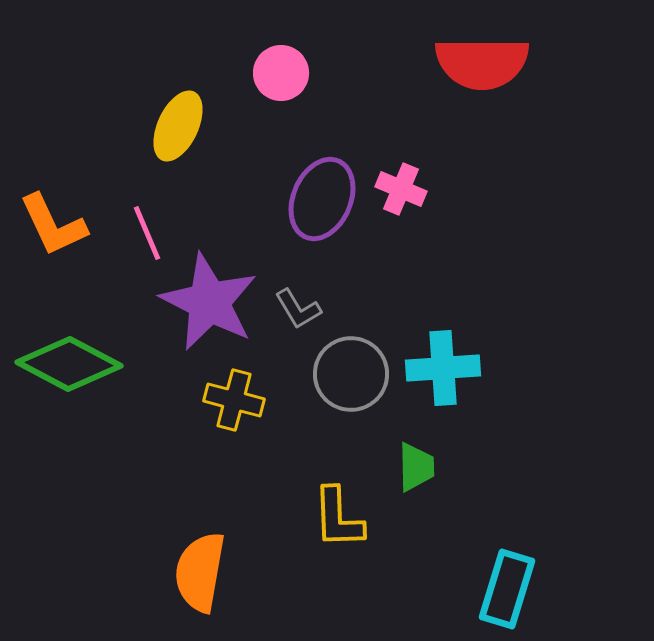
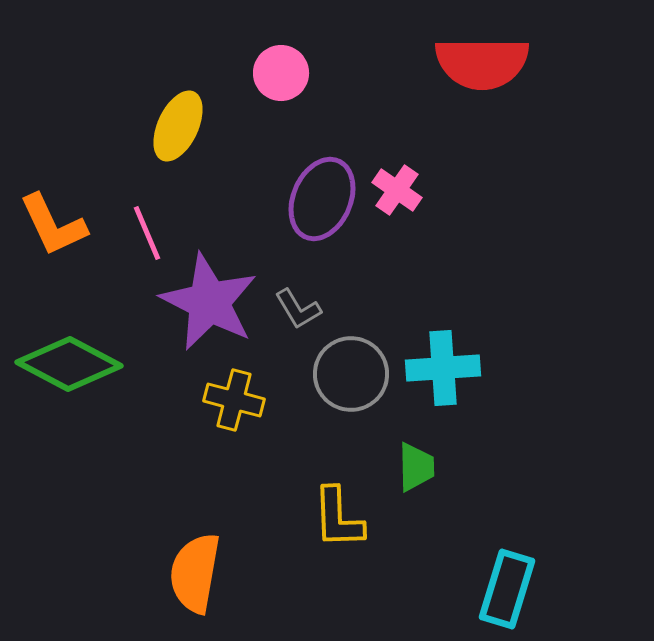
pink cross: moved 4 px left, 1 px down; rotated 12 degrees clockwise
orange semicircle: moved 5 px left, 1 px down
